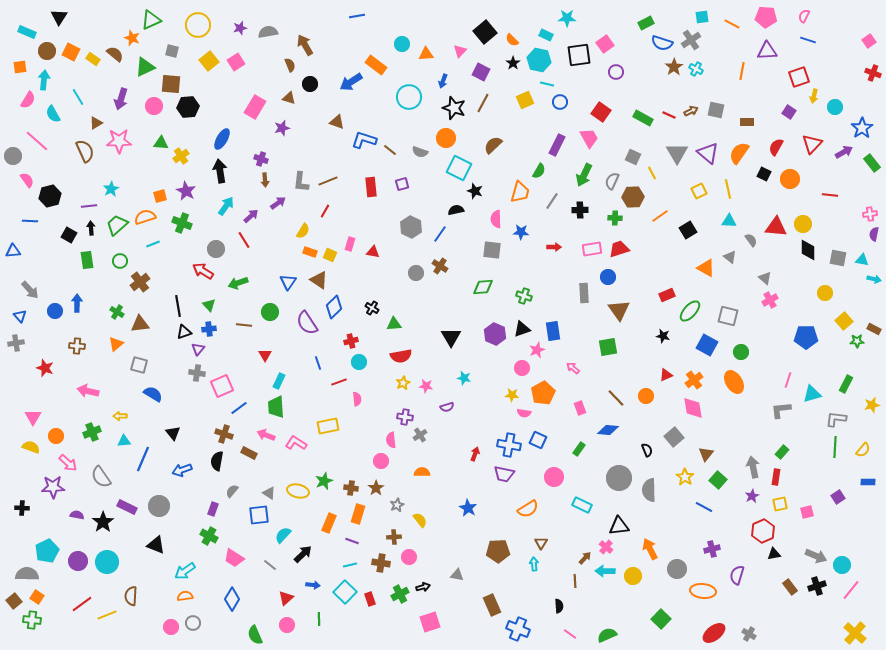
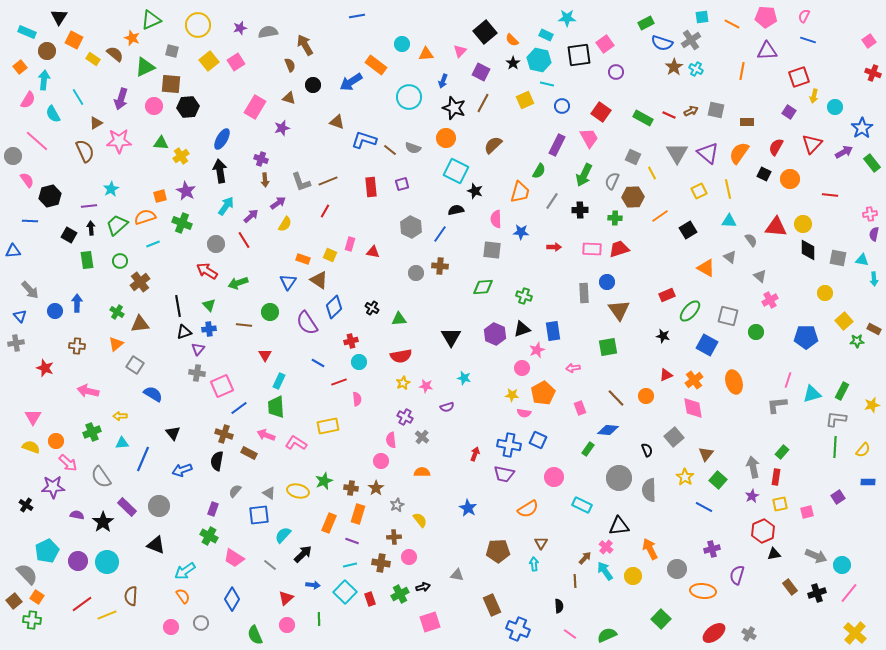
orange square at (71, 52): moved 3 px right, 12 px up
orange square at (20, 67): rotated 32 degrees counterclockwise
black circle at (310, 84): moved 3 px right, 1 px down
blue circle at (560, 102): moved 2 px right, 4 px down
gray semicircle at (420, 152): moved 7 px left, 4 px up
cyan square at (459, 168): moved 3 px left, 3 px down
gray L-shape at (301, 182): rotated 25 degrees counterclockwise
yellow semicircle at (303, 231): moved 18 px left, 7 px up
gray circle at (216, 249): moved 5 px up
pink rectangle at (592, 249): rotated 12 degrees clockwise
orange rectangle at (310, 252): moved 7 px left, 7 px down
brown cross at (440, 266): rotated 28 degrees counterclockwise
red arrow at (203, 271): moved 4 px right
blue circle at (608, 277): moved 1 px left, 5 px down
gray triangle at (765, 278): moved 5 px left, 2 px up
cyan arrow at (874, 279): rotated 72 degrees clockwise
green triangle at (394, 324): moved 5 px right, 5 px up
green circle at (741, 352): moved 15 px right, 20 px up
blue line at (318, 363): rotated 40 degrees counterclockwise
gray square at (139, 365): moved 4 px left; rotated 18 degrees clockwise
pink arrow at (573, 368): rotated 48 degrees counterclockwise
orange ellipse at (734, 382): rotated 15 degrees clockwise
green rectangle at (846, 384): moved 4 px left, 7 px down
gray L-shape at (781, 410): moved 4 px left, 5 px up
purple cross at (405, 417): rotated 21 degrees clockwise
gray cross at (420, 435): moved 2 px right, 2 px down; rotated 16 degrees counterclockwise
orange circle at (56, 436): moved 5 px down
cyan triangle at (124, 441): moved 2 px left, 2 px down
green rectangle at (579, 449): moved 9 px right
gray semicircle at (232, 491): moved 3 px right
purple rectangle at (127, 507): rotated 18 degrees clockwise
black cross at (22, 508): moved 4 px right, 3 px up; rotated 32 degrees clockwise
cyan arrow at (605, 571): rotated 54 degrees clockwise
gray semicircle at (27, 574): rotated 45 degrees clockwise
black cross at (817, 586): moved 7 px down
pink line at (851, 590): moved 2 px left, 3 px down
orange semicircle at (185, 596): moved 2 px left; rotated 63 degrees clockwise
gray circle at (193, 623): moved 8 px right
